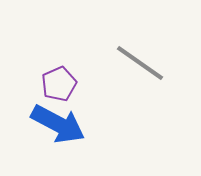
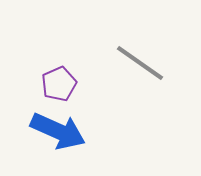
blue arrow: moved 7 px down; rotated 4 degrees counterclockwise
